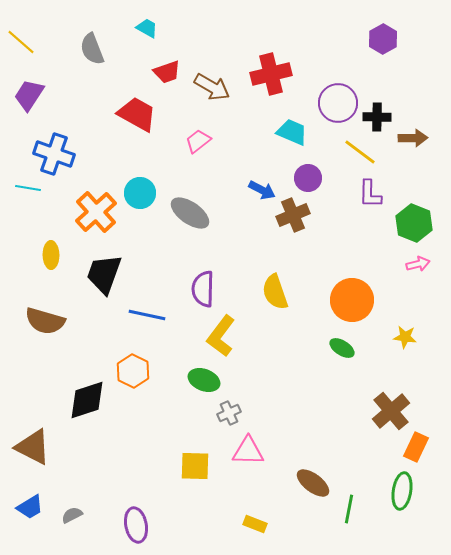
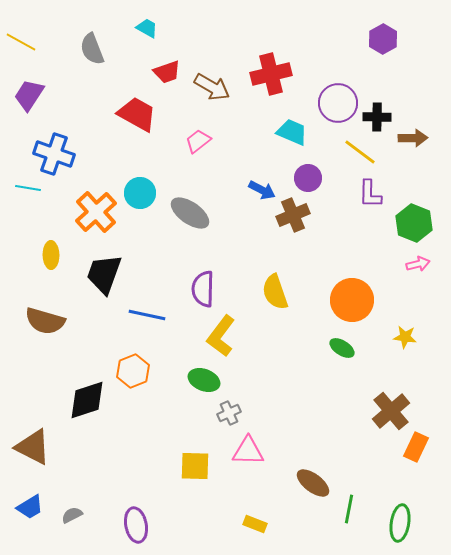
yellow line at (21, 42): rotated 12 degrees counterclockwise
orange hexagon at (133, 371): rotated 12 degrees clockwise
green ellipse at (402, 491): moved 2 px left, 32 px down
